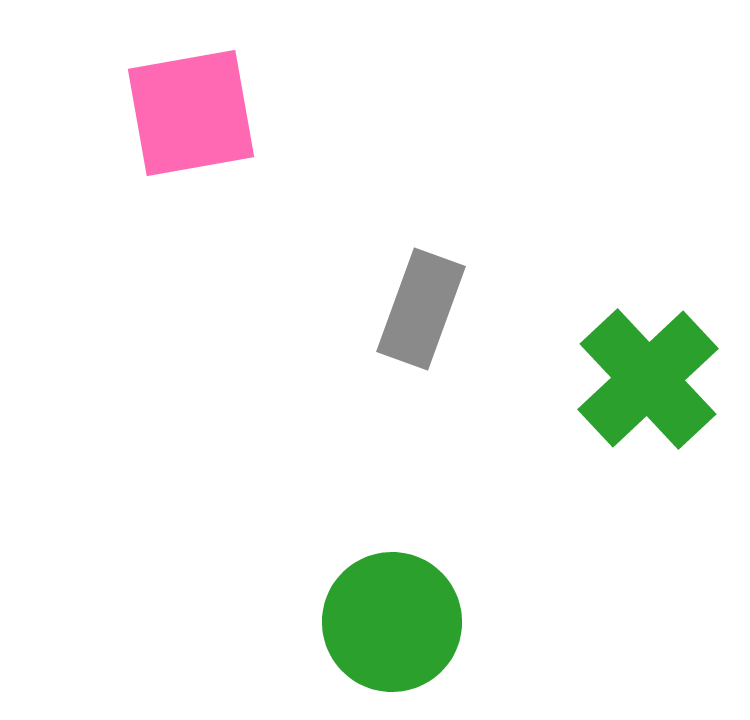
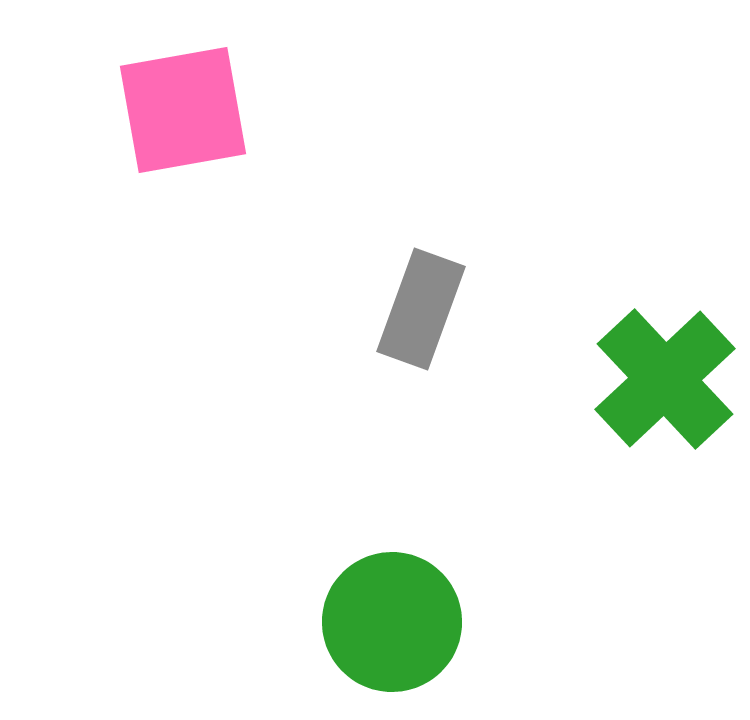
pink square: moved 8 px left, 3 px up
green cross: moved 17 px right
